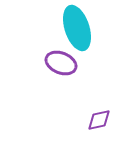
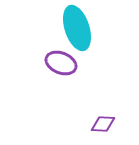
purple diamond: moved 4 px right, 4 px down; rotated 15 degrees clockwise
